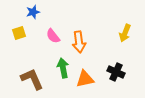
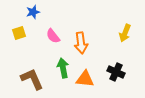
orange arrow: moved 2 px right, 1 px down
orange triangle: rotated 18 degrees clockwise
